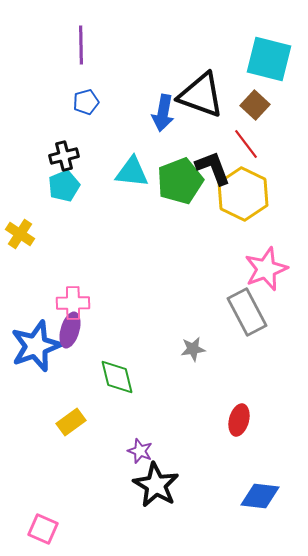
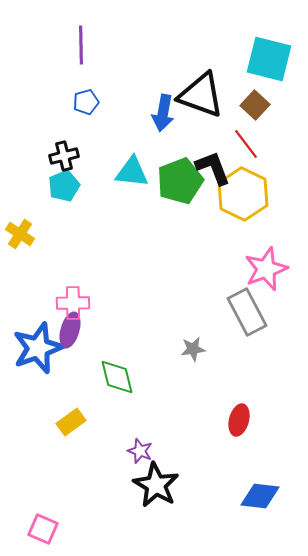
blue star: moved 2 px right, 2 px down
